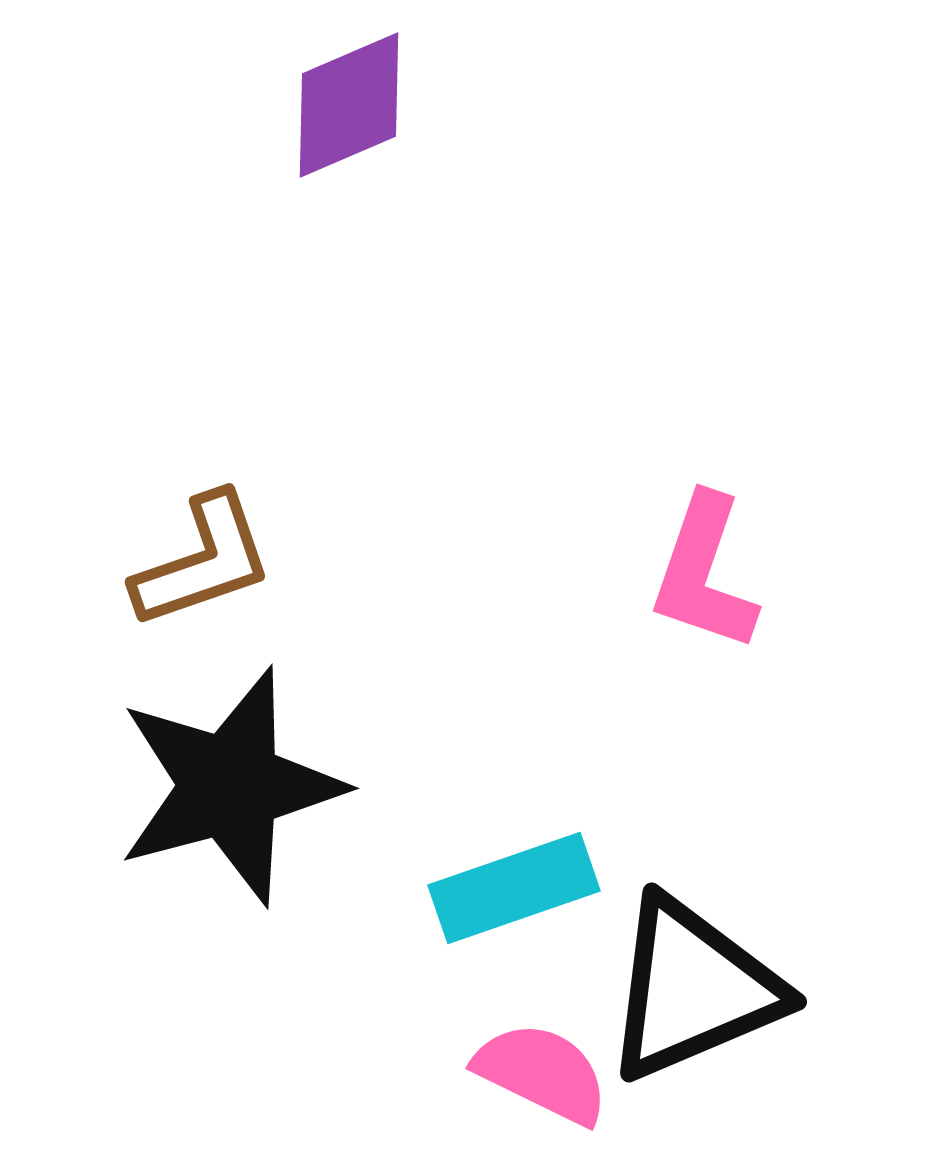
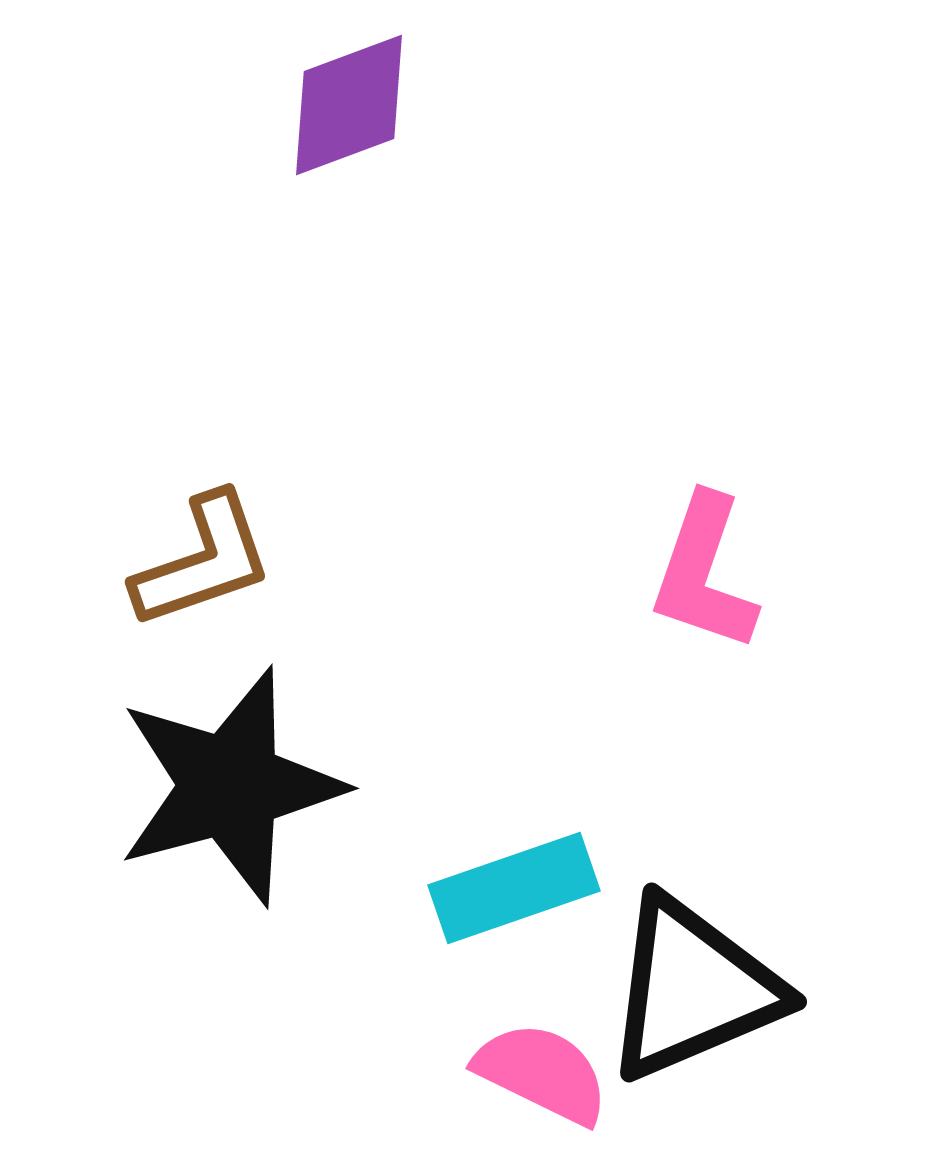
purple diamond: rotated 3 degrees clockwise
